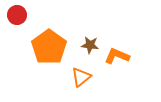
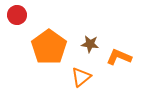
brown star: moved 1 px up
orange L-shape: moved 2 px right, 1 px down
